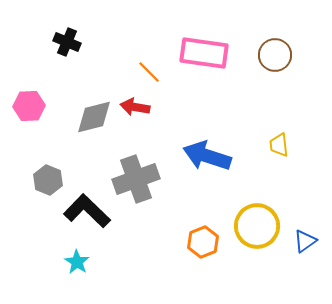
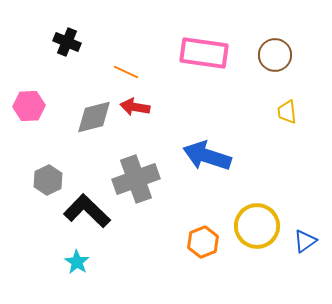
orange line: moved 23 px left; rotated 20 degrees counterclockwise
yellow trapezoid: moved 8 px right, 33 px up
gray hexagon: rotated 12 degrees clockwise
